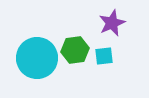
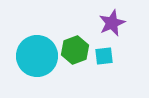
green hexagon: rotated 12 degrees counterclockwise
cyan circle: moved 2 px up
